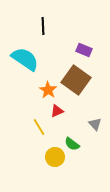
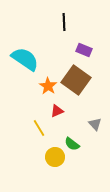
black line: moved 21 px right, 4 px up
orange star: moved 4 px up
yellow line: moved 1 px down
